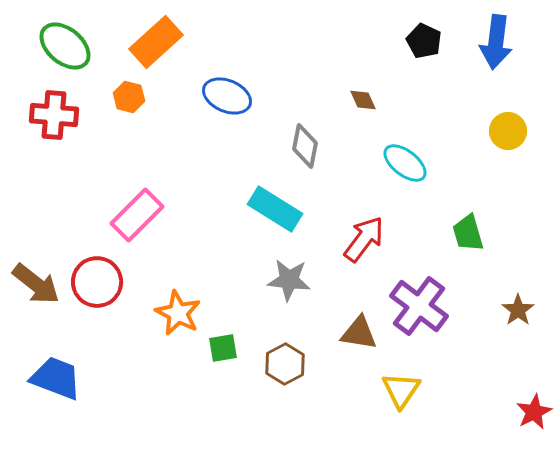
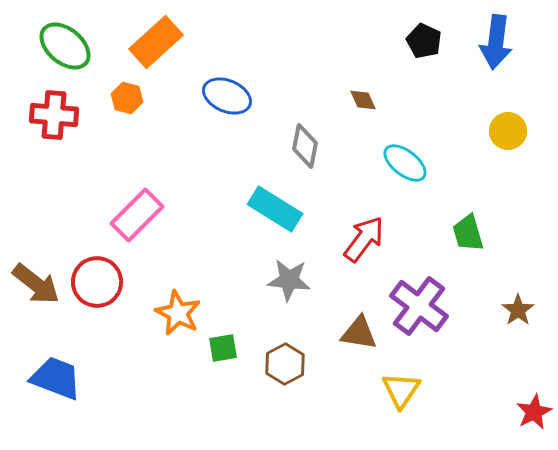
orange hexagon: moved 2 px left, 1 px down
